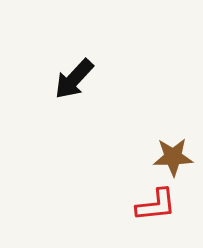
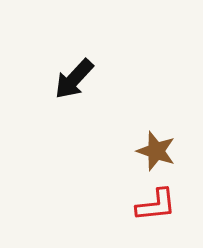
brown star: moved 17 px left, 6 px up; rotated 21 degrees clockwise
